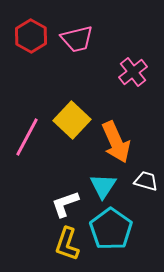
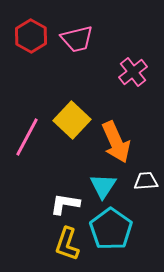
white trapezoid: rotated 20 degrees counterclockwise
white L-shape: rotated 28 degrees clockwise
